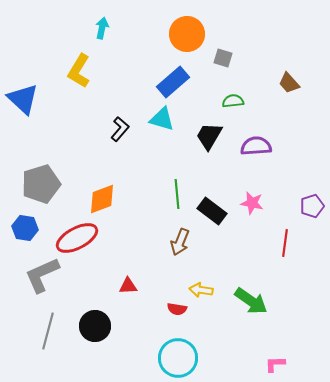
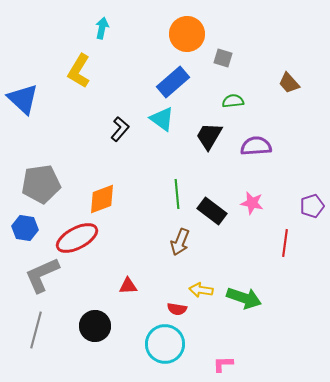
cyan triangle: rotated 20 degrees clockwise
gray pentagon: rotated 9 degrees clockwise
green arrow: moved 7 px left, 3 px up; rotated 16 degrees counterclockwise
gray line: moved 12 px left, 1 px up
cyan circle: moved 13 px left, 14 px up
pink L-shape: moved 52 px left
